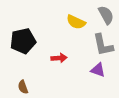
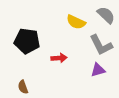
gray semicircle: rotated 18 degrees counterclockwise
black pentagon: moved 4 px right; rotated 20 degrees clockwise
gray L-shape: moved 2 px left; rotated 15 degrees counterclockwise
purple triangle: rotated 35 degrees counterclockwise
